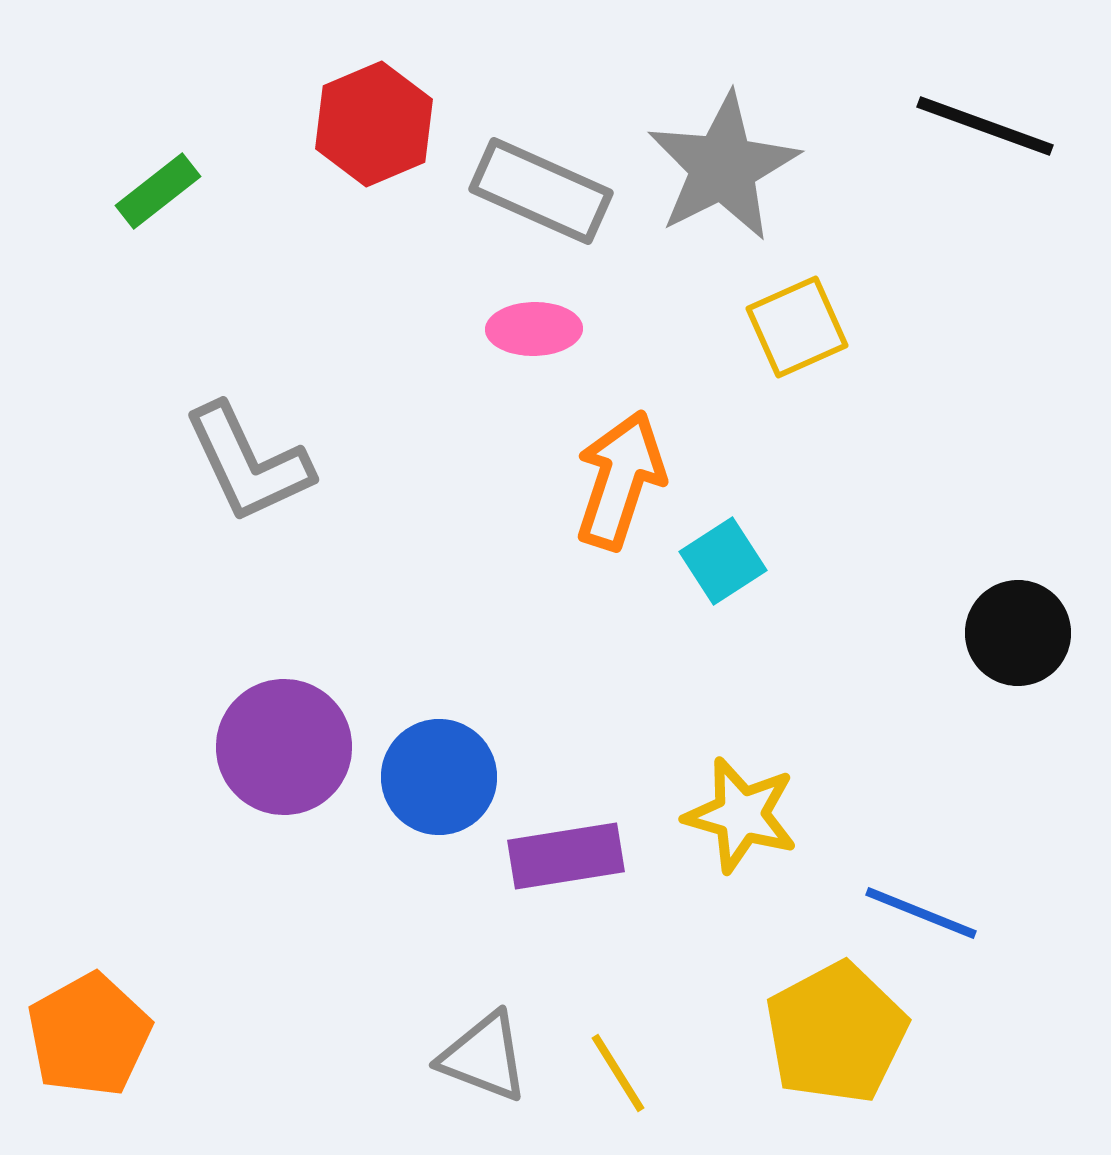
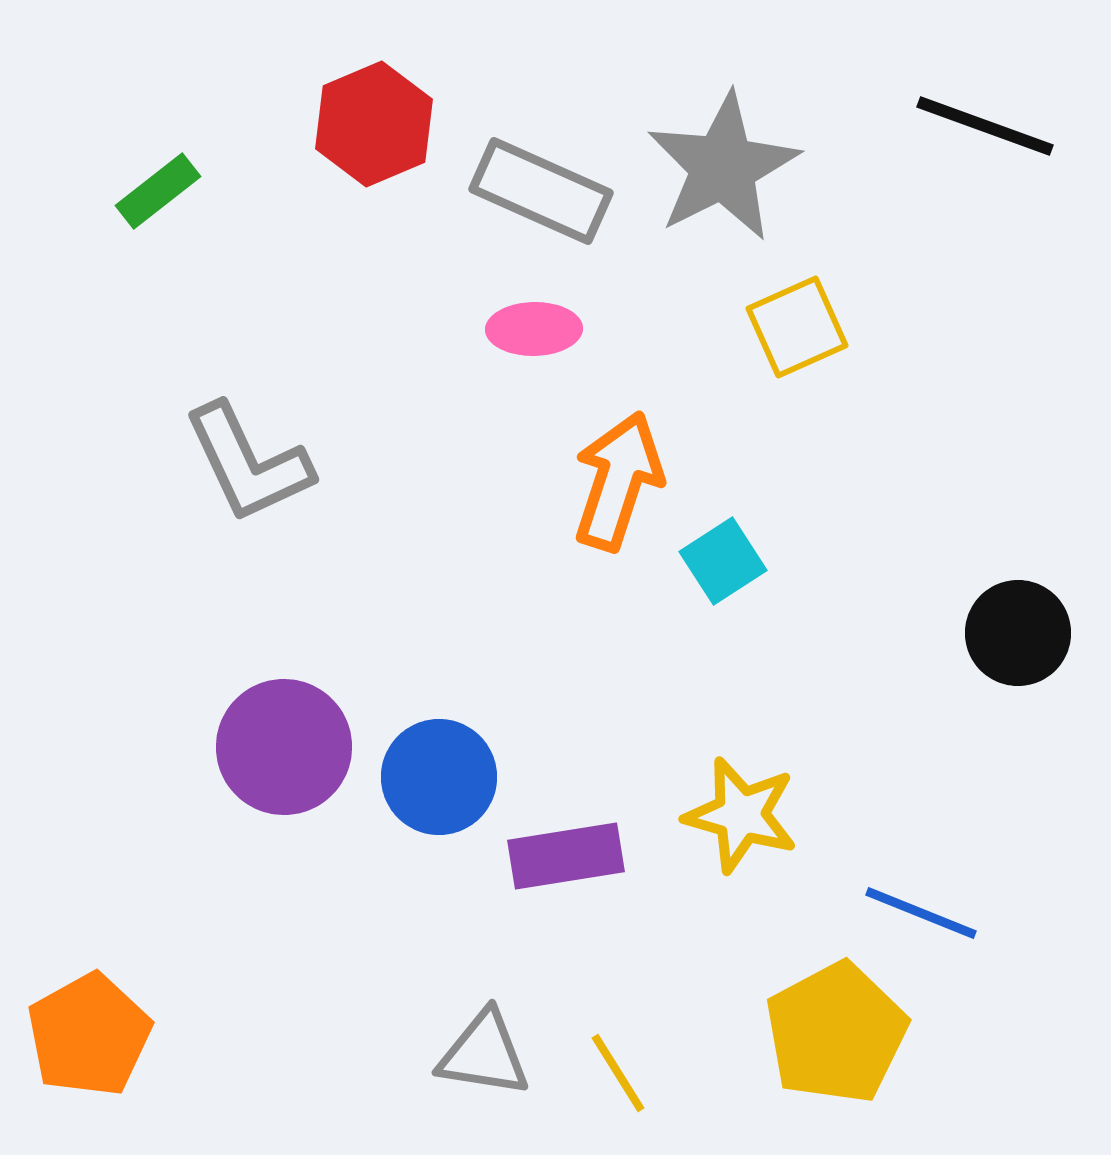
orange arrow: moved 2 px left, 1 px down
gray triangle: moved 3 px up; rotated 12 degrees counterclockwise
